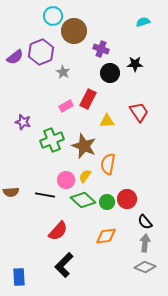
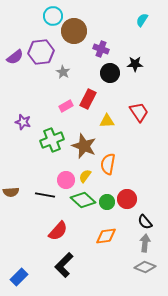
cyan semicircle: moved 1 px left, 2 px up; rotated 40 degrees counterclockwise
purple hexagon: rotated 15 degrees clockwise
blue rectangle: rotated 48 degrees clockwise
